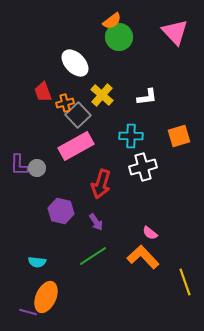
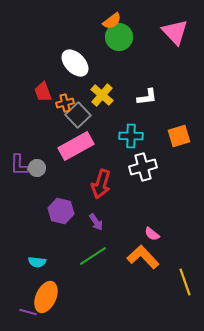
pink semicircle: moved 2 px right, 1 px down
